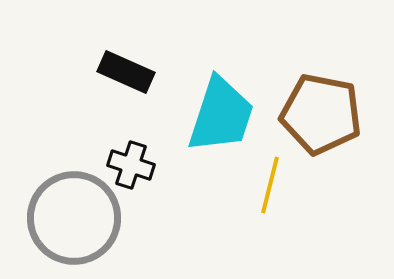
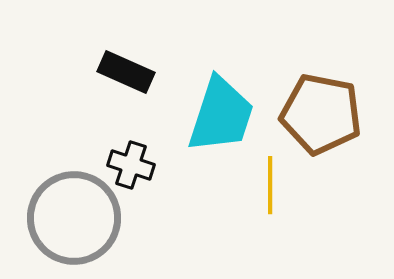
yellow line: rotated 14 degrees counterclockwise
